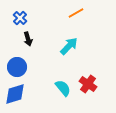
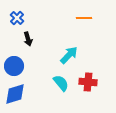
orange line: moved 8 px right, 5 px down; rotated 28 degrees clockwise
blue cross: moved 3 px left
cyan arrow: moved 9 px down
blue circle: moved 3 px left, 1 px up
red cross: moved 2 px up; rotated 30 degrees counterclockwise
cyan semicircle: moved 2 px left, 5 px up
